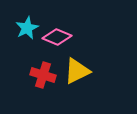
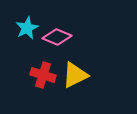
yellow triangle: moved 2 px left, 4 px down
